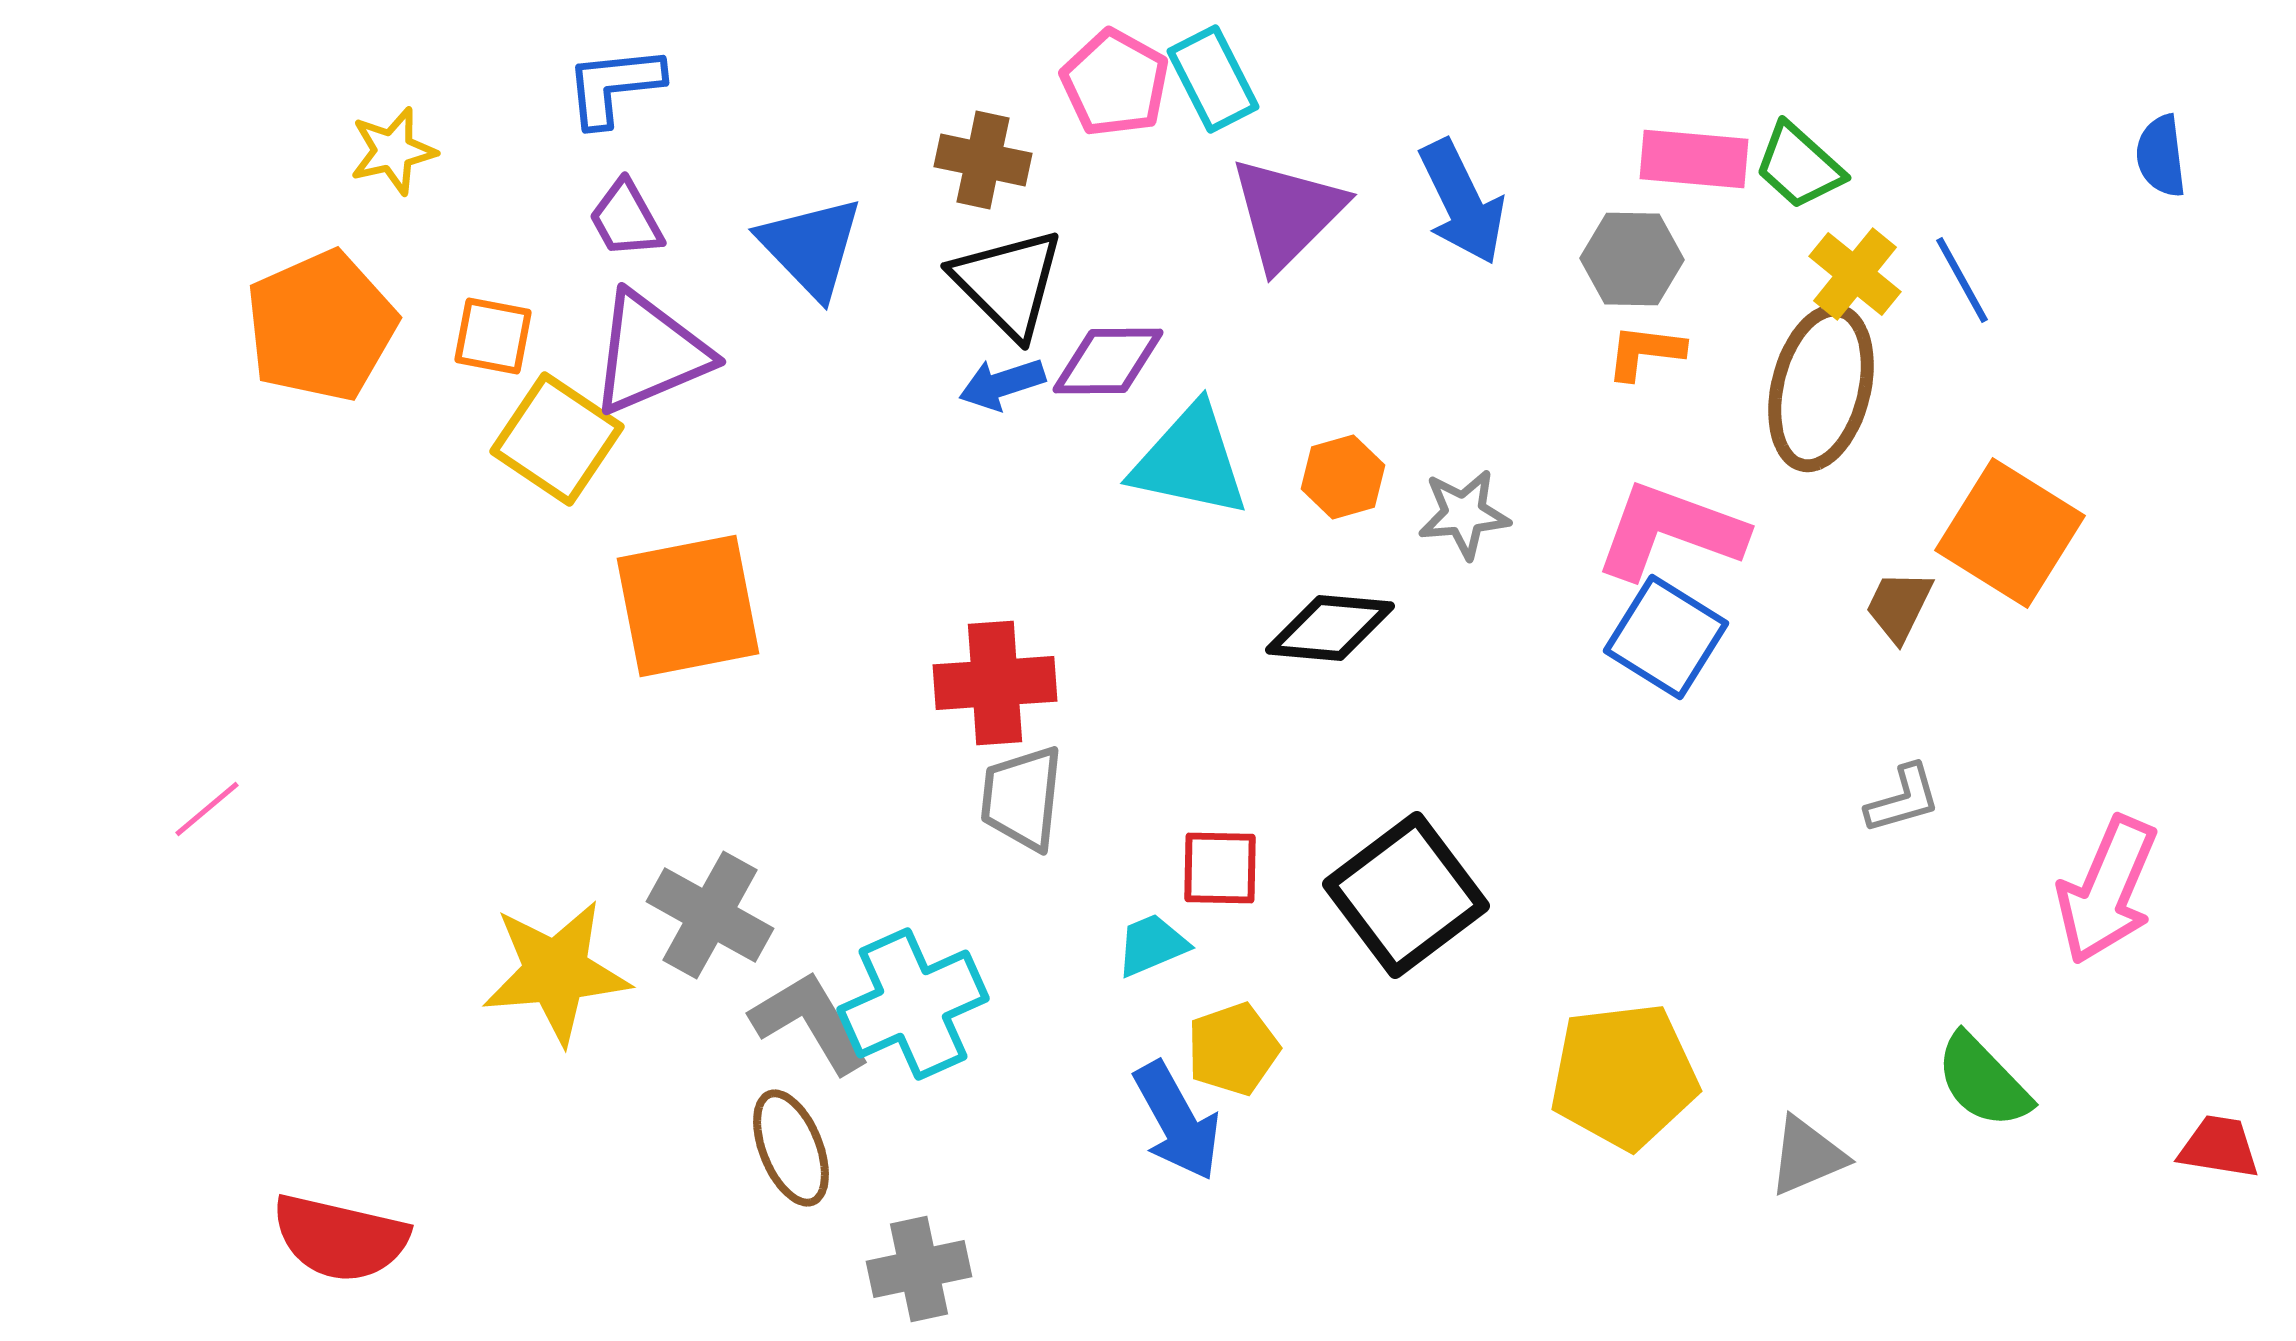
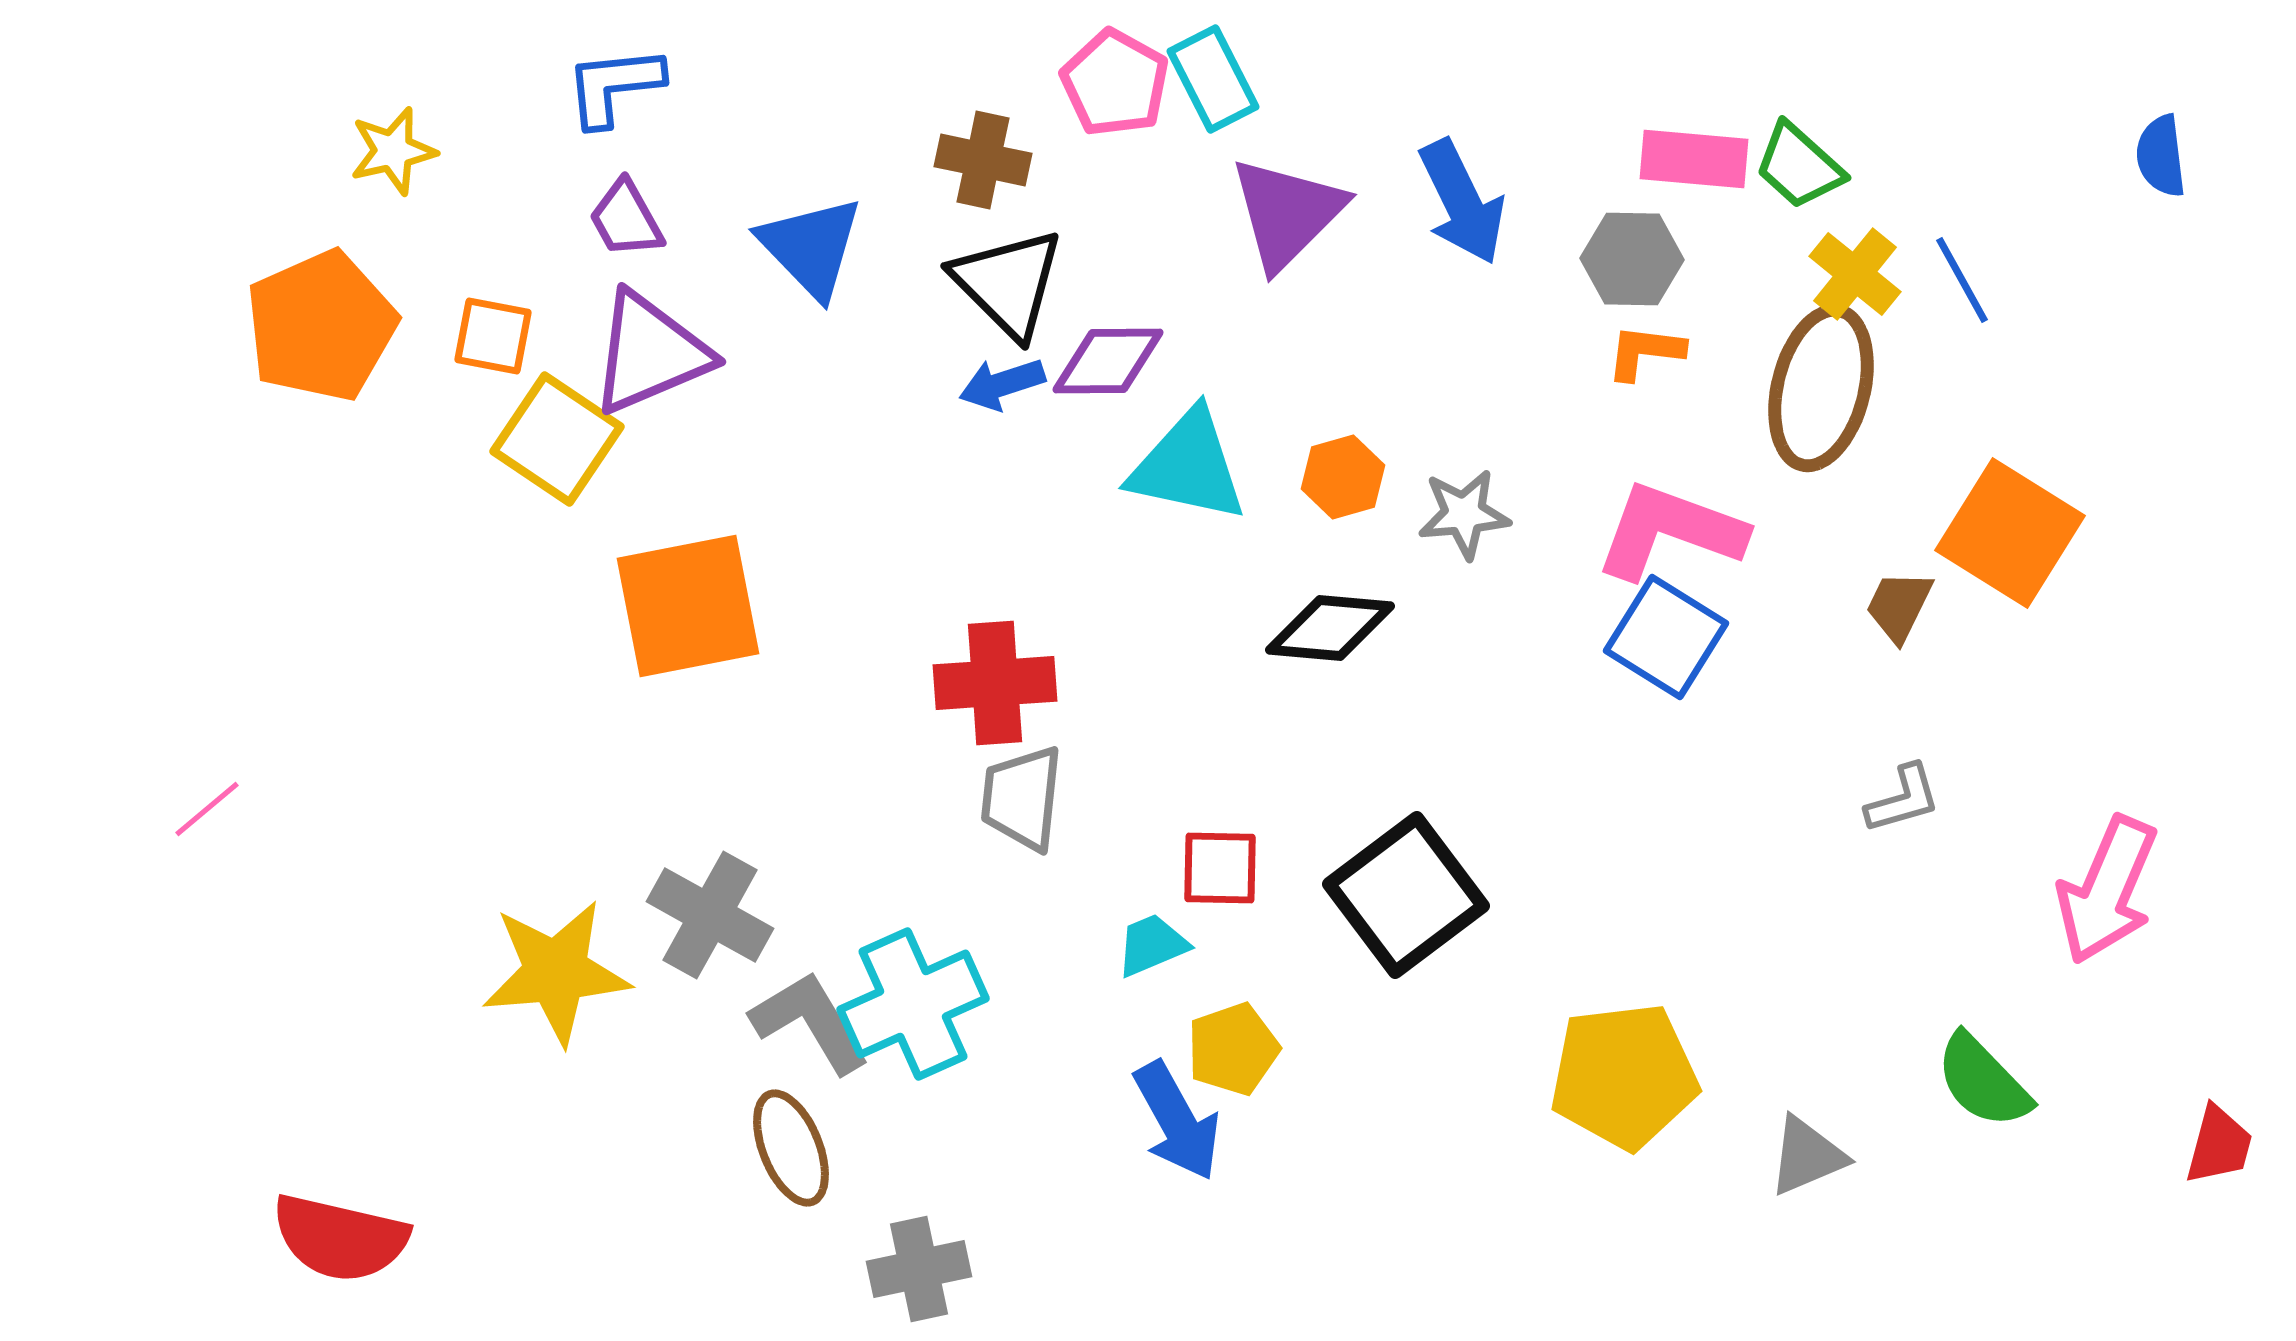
cyan triangle at (1190, 461): moved 2 px left, 5 px down
red trapezoid at (2219, 1147): moved 2 px up; rotated 96 degrees clockwise
